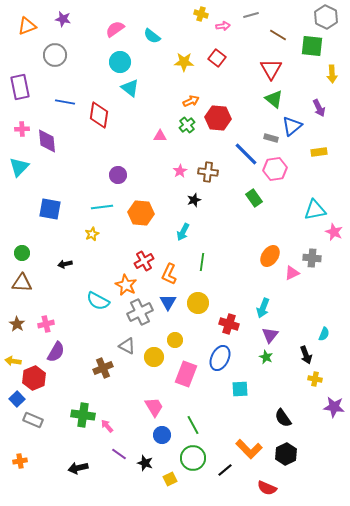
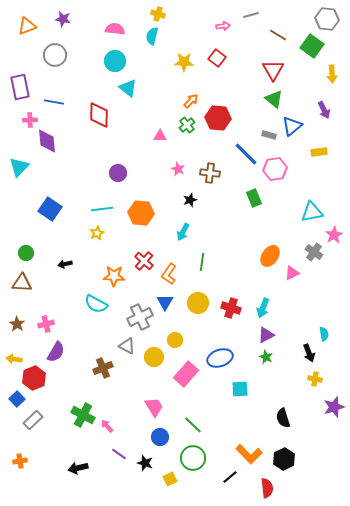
yellow cross at (201, 14): moved 43 px left
gray hexagon at (326, 17): moved 1 px right, 2 px down; rotated 20 degrees counterclockwise
pink semicircle at (115, 29): rotated 42 degrees clockwise
cyan semicircle at (152, 36): rotated 66 degrees clockwise
green square at (312, 46): rotated 30 degrees clockwise
cyan circle at (120, 62): moved 5 px left, 1 px up
red triangle at (271, 69): moved 2 px right, 1 px down
cyan triangle at (130, 88): moved 2 px left
orange arrow at (191, 101): rotated 21 degrees counterclockwise
blue line at (65, 102): moved 11 px left
purple arrow at (319, 108): moved 5 px right, 2 px down
red diamond at (99, 115): rotated 8 degrees counterclockwise
pink cross at (22, 129): moved 8 px right, 9 px up
gray rectangle at (271, 138): moved 2 px left, 3 px up
pink star at (180, 171): moved 2 px left, 2 px up; rotated 16 degrees counterclockwise
brown cross at (208, 172): moved 2 px right, 1 px down
purple circle at (118, 175): moved 2 px up
green rectangle at (254, 198): rotated 12 degrees clockwise
black star at (194, 200): moved 4 px left
cyan line at (102, 207): moved 2 px down
blue square at (50, 209): rotated 25 degrees clockwise
cyan triangle at (315, 210): moved 3 px left, 2 px down
pink star at (334, 232): moved 3 px down; rotated 18 degrees clockwise
yellow star at (92, 234): moved 5 px right, 1 px up
green circle at (22, 253): moved 4 px right
gray cross at (312, 258): moved 2 px right, 6 px up; rotated 30 degrees clockwise
red cross at (144, 261): rotated 18 degrees counterclockwise
orange L-shape at (169, 274): rotated 10 degrees clockwise
orange star at (126, 285): moved 12 px left, 9 px up; rotated 25 degrees counterclockwise
cyan semicircle at (98, 301): moved 2 px left, 3 px down
blue triangle at (168, 302): moved 3 px left
gray cross at (140, 312): moved 5 px down
red cross at (229, 324): moved 2 px right, 16 px up
cyan semicircle at (324, 334): rotated 32 degrees counterclockwise
purple triangle at (270, 335): moved 4 px left; rotated 24 degrees clockwise
black arrow at (306, 355): moved 3 px right, 2 px up
blue ellipse at (220, 358): rotated 45 degrees clockwise
yellow arrow at (13, 361): moved 1 px right, 2 px up
pink rectangle at (186, 374): rotated 20 degrees clockwise
purple star at (334, 407): rotated 25 degrees counterclockwise
green cross at (83, 415): rotated 20 degrees clockwise
black semicircle at (283, 418): rotated 18 degrees clockwise
gray rectangle at (33, 420): rotated 66 degrees counterclockwise
green line at (193, 425): rotated 18 degrees counterclockwise
blue circle at (162, 435): moved 2 px left, 2 px down
orange L-shape at (249, 449): moved 5 px down
black hexagon at (286, 454): moved 2 px left, 5 px down
black line at (225, 470): moved 5 px right, 7 px down
red semicircle at (267, 488): rotated 120 degrees counterclockwise
